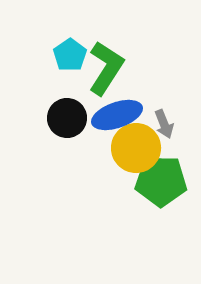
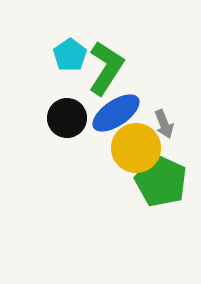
blue ellipse: moved 1 px left, 2 px up; rotated 15 degrees counterclockwise
green pentagon: rotated 24 degrees clockwise
